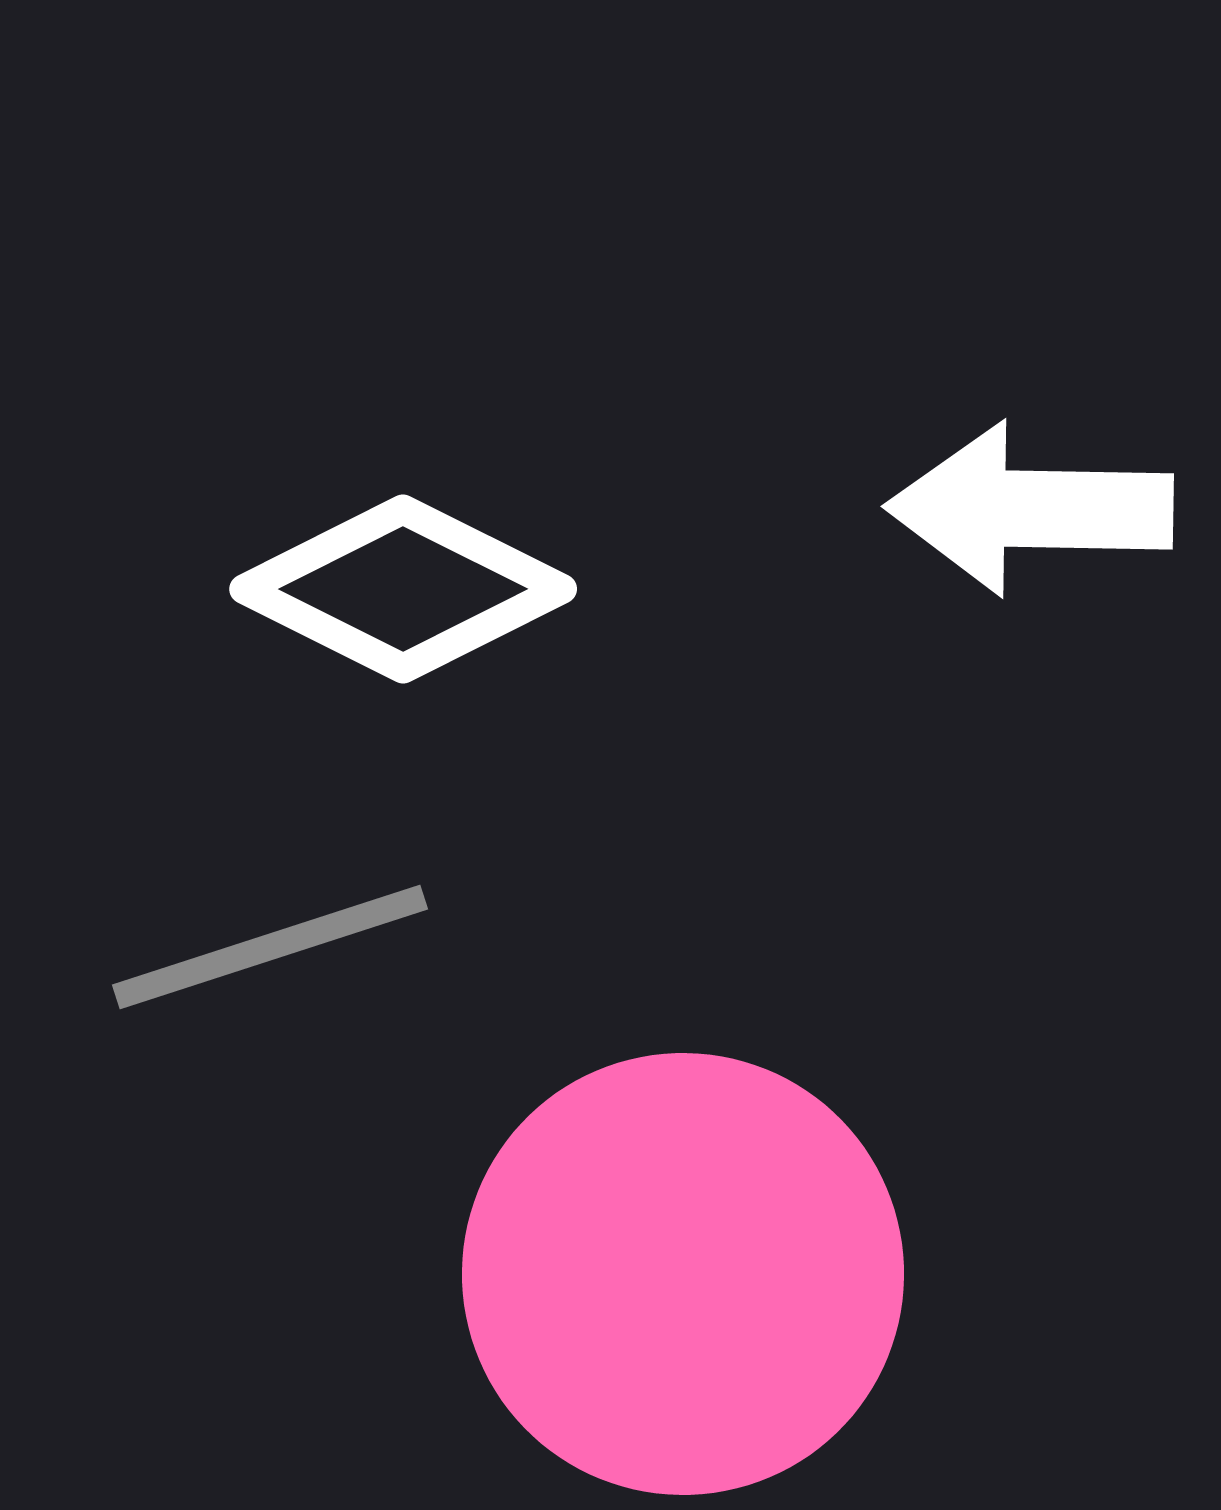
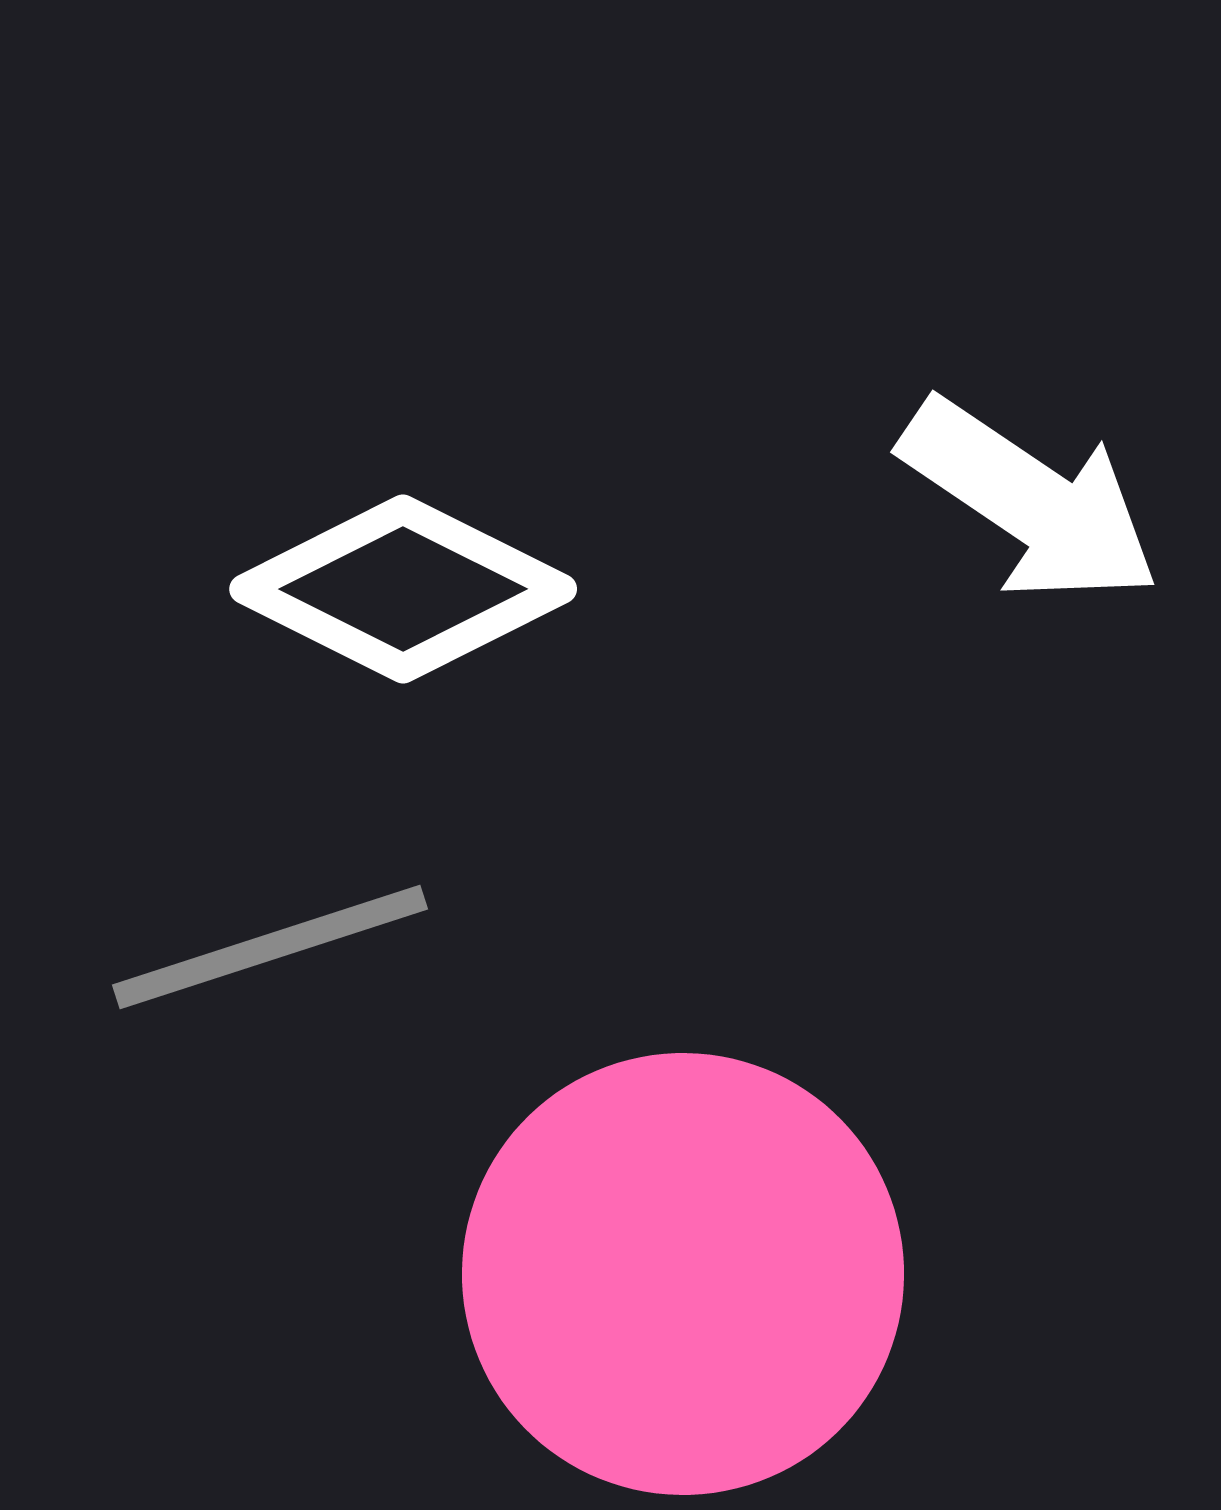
white arrow: moved 8 px up; rotated 147 degrees counterclockwise
